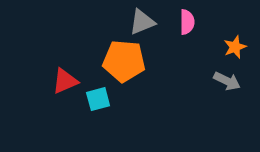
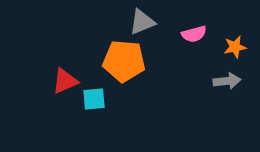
pink semicircle: moved 7 px right, 12 px down; rotated 75 degrees clockwise
orange star: rotated 10 degrees clockwise
gray arrow: rotated 32 degrees counterclockwise
cyan square: moved 4 px left; rotated 10 degrees clockwise
